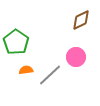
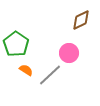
green pentagon: moved 2 px down
pink circle: moved 7 px left, 4 px up
orange semicircle: rotated 40 degrees clockwise
